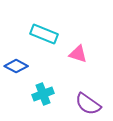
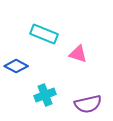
cyan cross: moved 2 px right, 1 px down
purple semicircle: rotated 48 degrees counterclockwise
